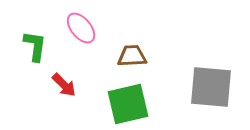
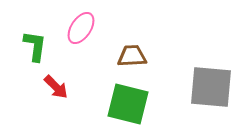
pink ellipse: rotated 72 degrees clockwise
red arrow: moved 8 px left, 2 px down
green square: rotated 27 degrees clockwise
